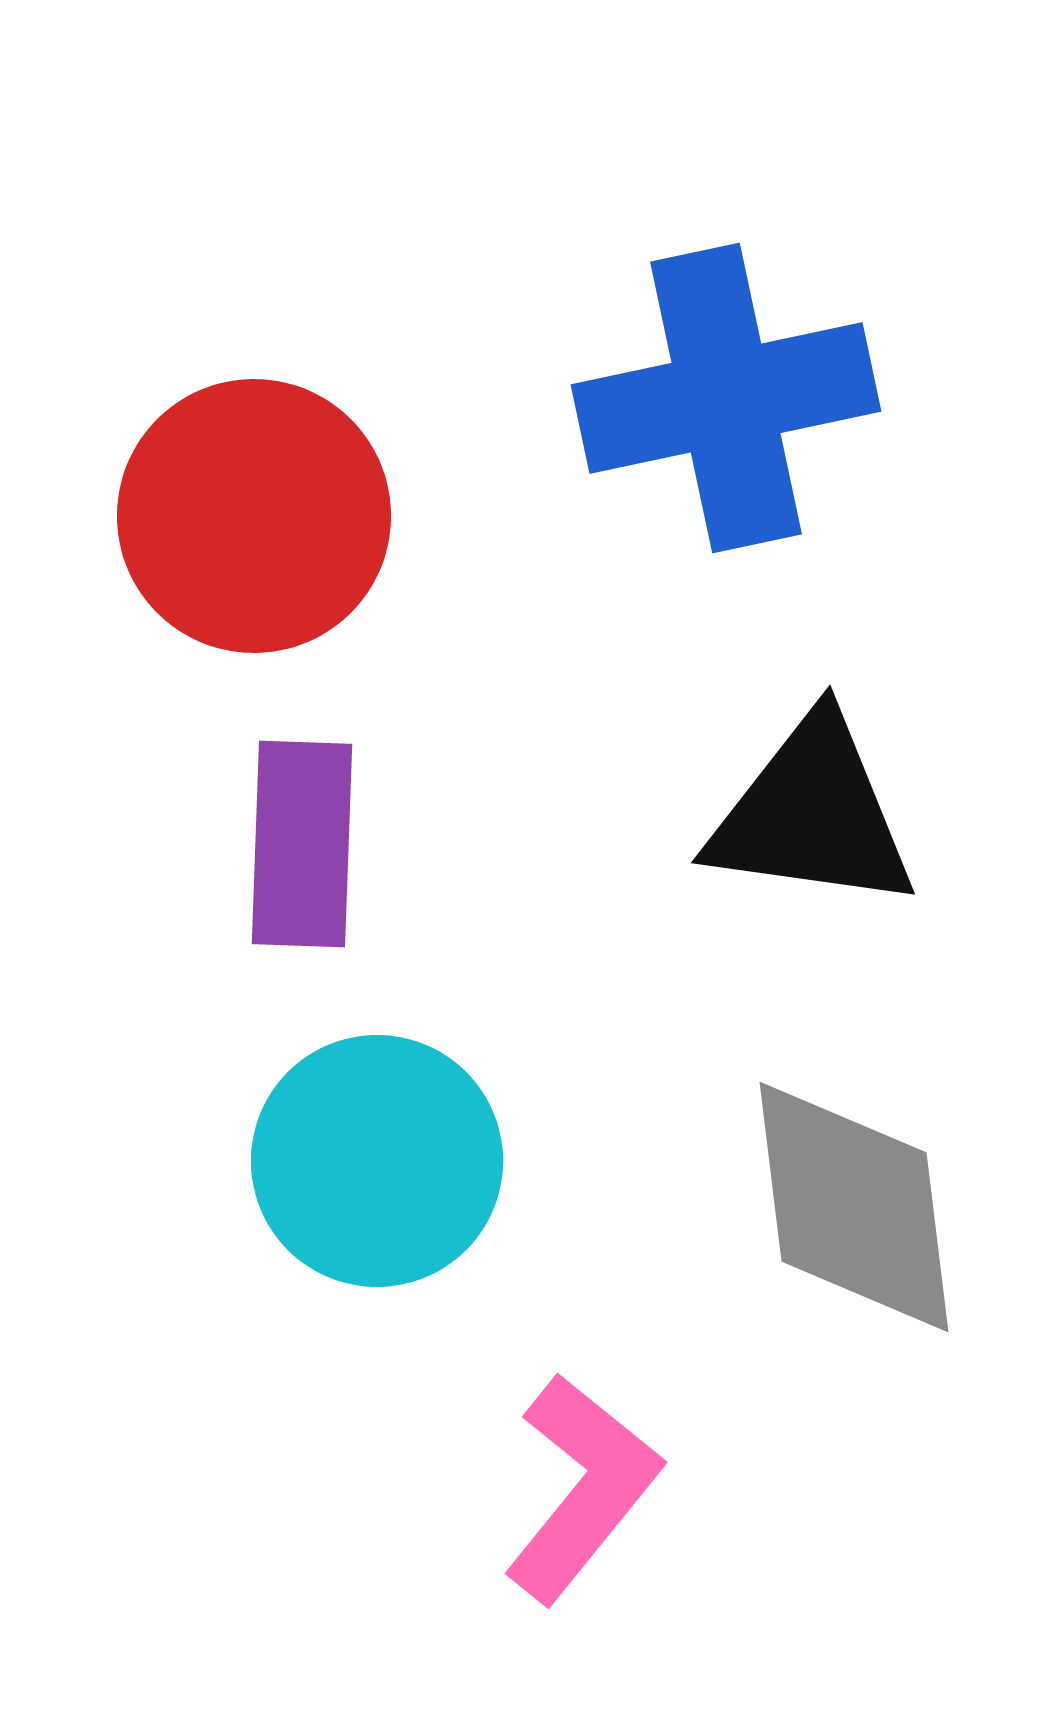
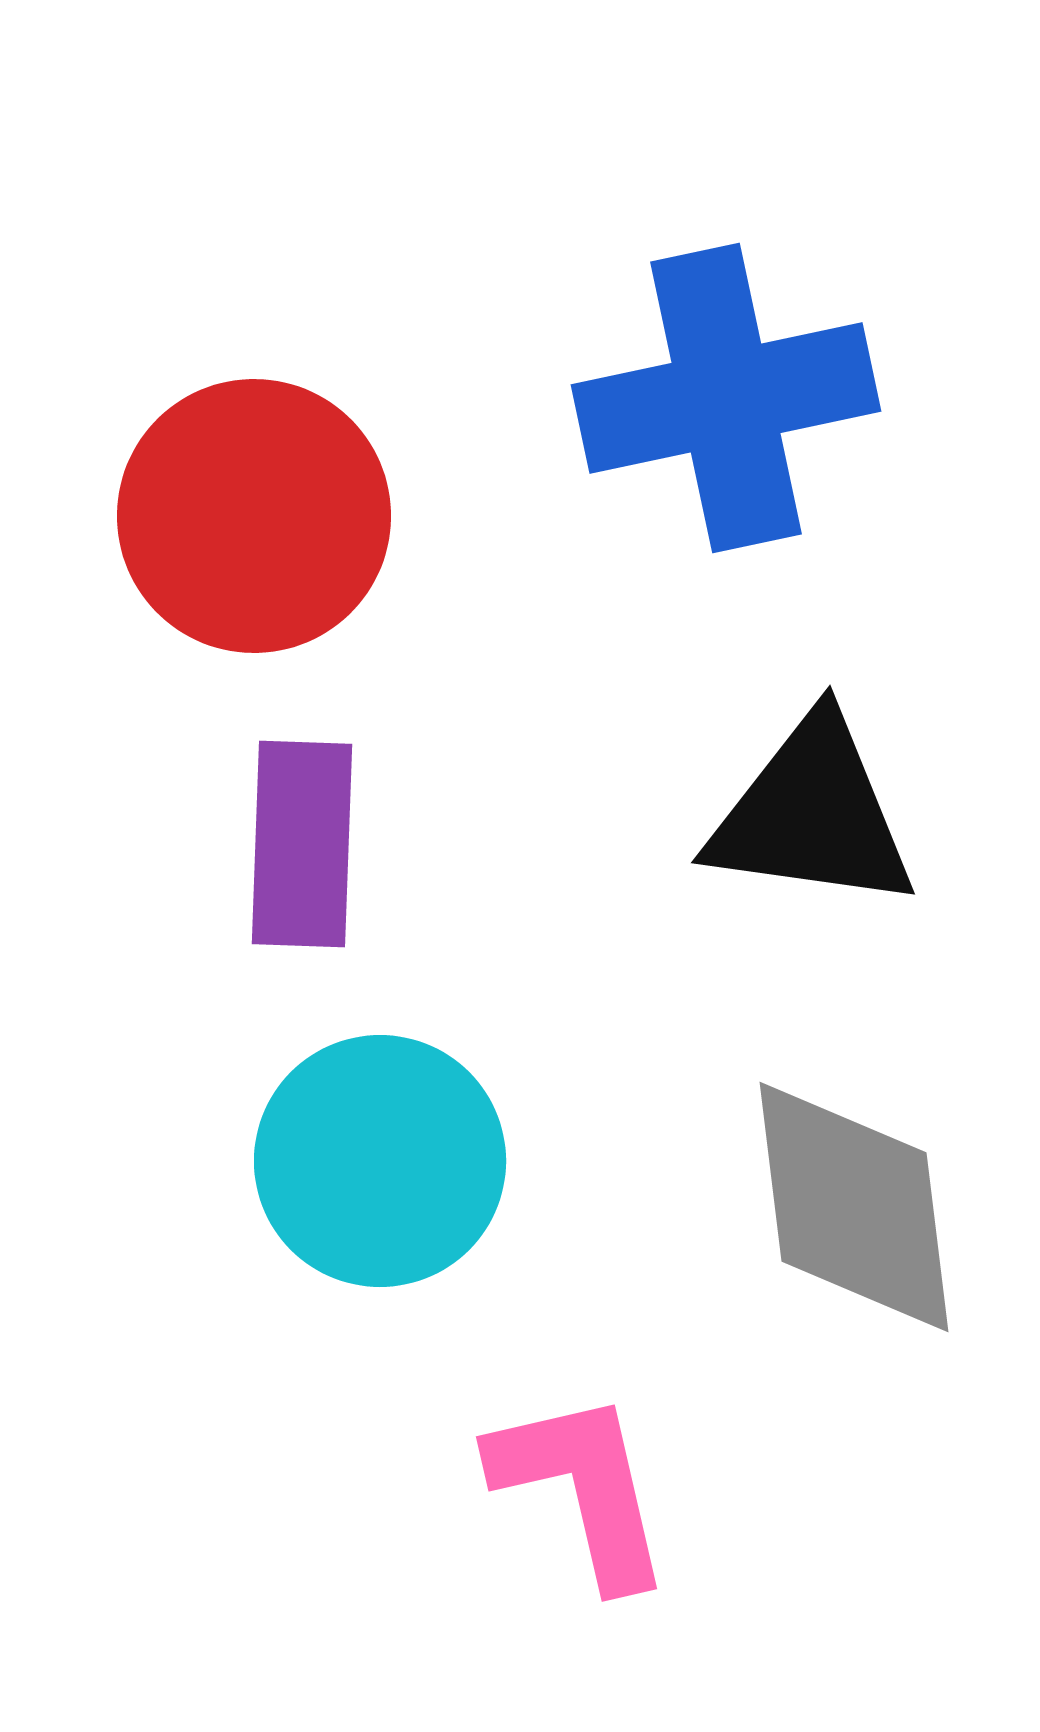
cyan circle: moved 3 px right
pink L-shape: rotated 52 degrees counterclockwise
